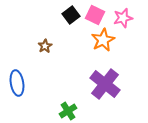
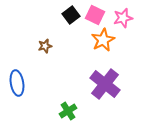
brown star: rotated 16 degrees clockwise
